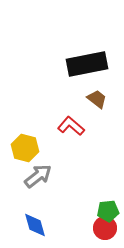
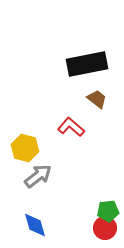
red L-shape: moved 1 px down
